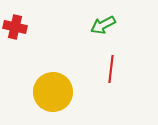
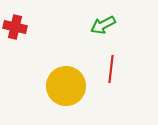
yellow circle: moved 13 px right, 6 px up
